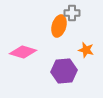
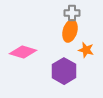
orange ellipse: moved 11 px right, 5 px down
purple hexagon: rotated 25 degrees counterclockwise
